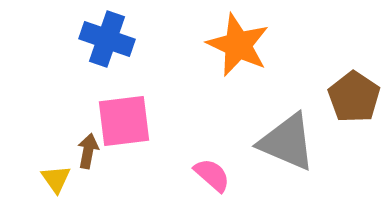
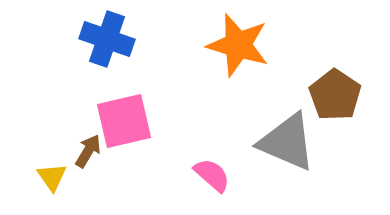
orange star: rotated 8 degrees counterclockwise
brown pentagon: moved 19 px left, 2 px up
pink square: rotated 6 degrees counterclockwise
brown arrow: rotated 20 degrees clockwise
yellow triangle: moved 4 px left, 2 px up
